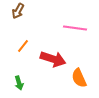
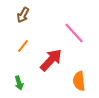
brown arrow: moved 5 px right, 4 px down
pink line: moved 1 px left, 5 px down; rotated 40 degrees clockwise
red arrow: moved 2 px left, 1 px down; rotated 65 degrees counterclockwise
orange semicircle: moved 3 px down; rotated 18 degrees clockwise
